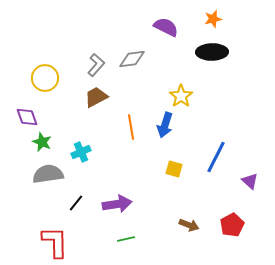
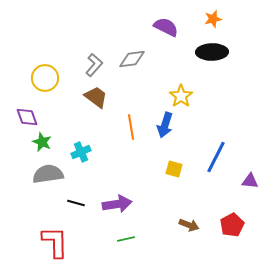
gray L-shape: moved 2 px left
brown trapezoid: rotated 65 degrees clockwise
purple triangle: rotated 36 degrees counterclockwise
black line: rotated 66 degrees clockwise
